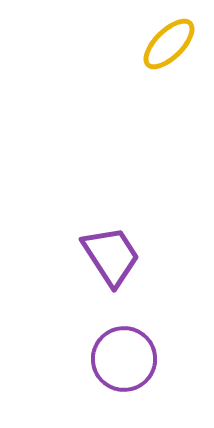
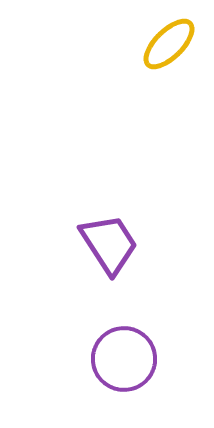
purple trapezoid: moved 2 px left, 12 px up
